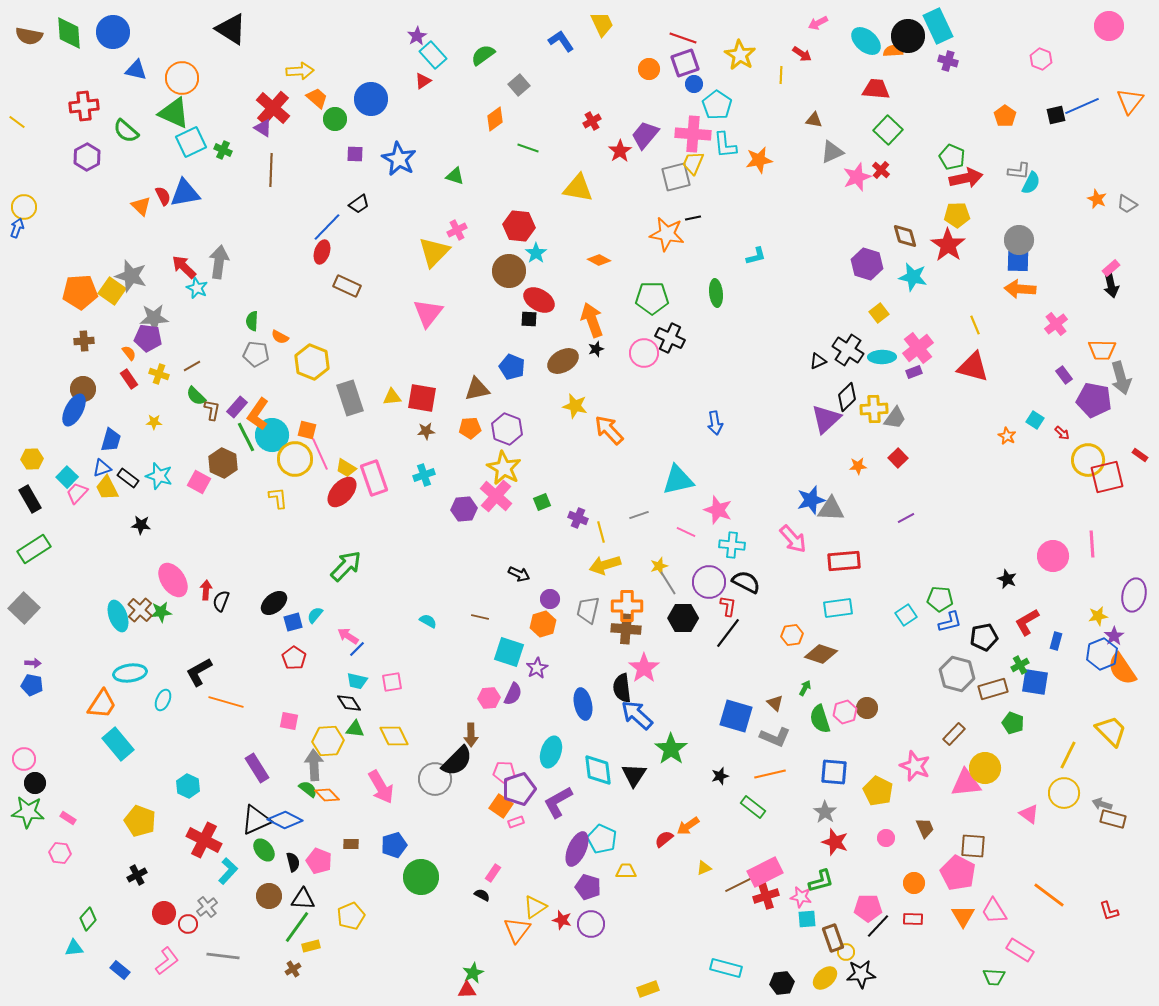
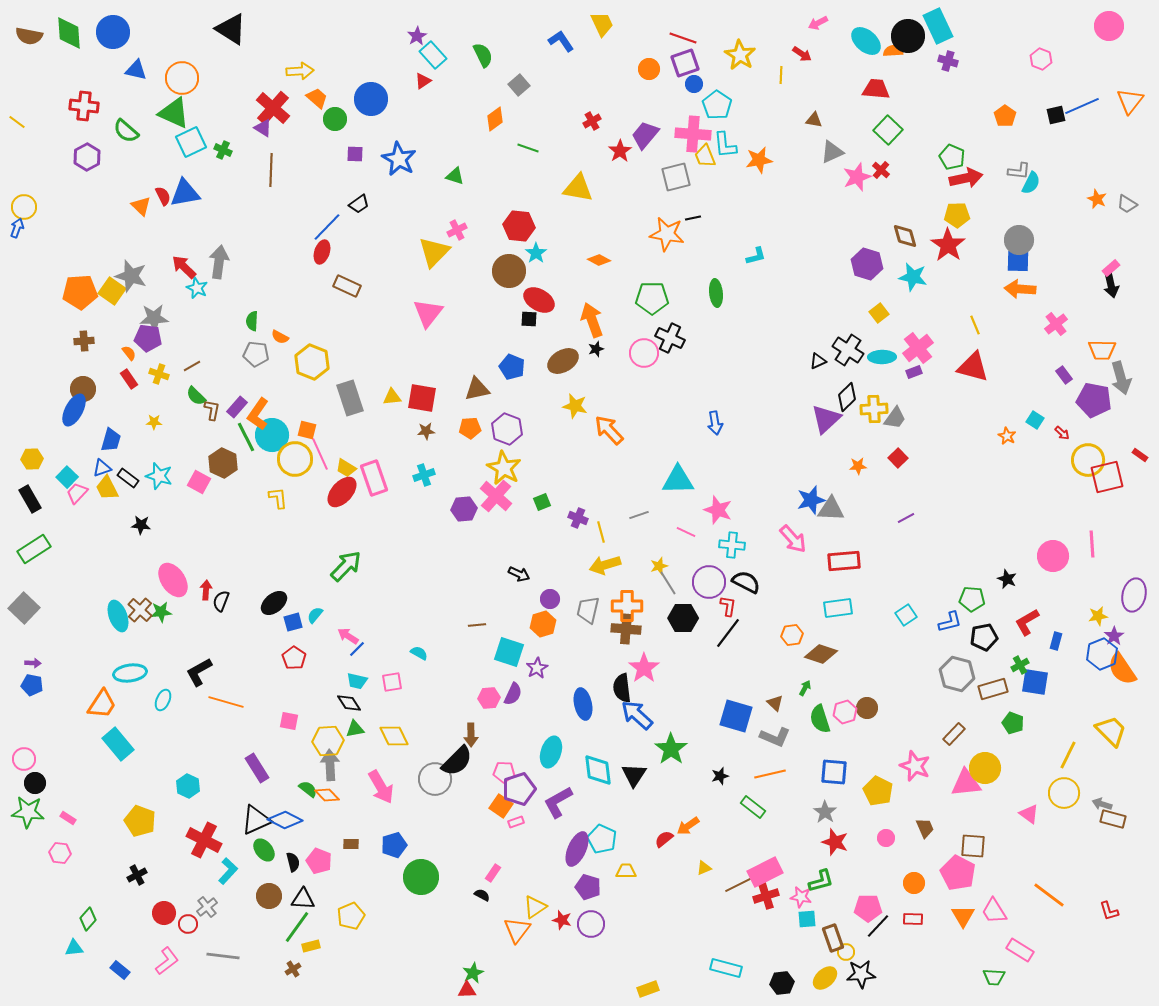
green semicircle at (483, 55): rotated 100 degrees clockwise
red cross at (84, 106): rotated 12 degrees clockwise
yellow trapezoid at (693, 163): moved 12 px right, 7 px up; rotated 45 degrees counterclockwise
cyan triangle at (678, 480): rotated 12 degrees clockwise
green pentagon at (940, 599): moved 32 px right
brown line at (480, 617): moved 3 px left, 8 px down; rotated 18 degrees counterclockwise
cyan semicircle at (428, 621): moved 9 px left, 32 px down
green triangle at (355, 729): rotated 18 degrees counterclockwise
gray arrow at (314, 765): moved 16 px right
